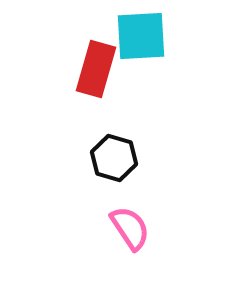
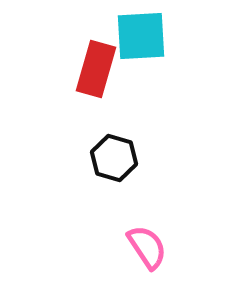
pink semicircle: moved 17 px right, 19 px down
